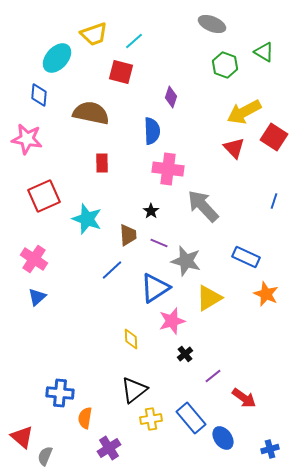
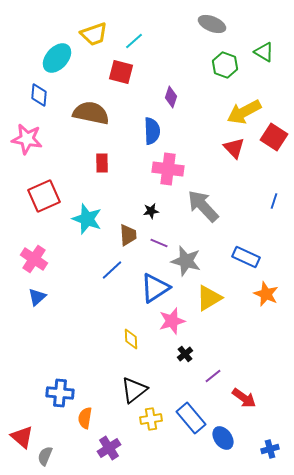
black star at (151, 211): rotated 28 degrees clockwise
